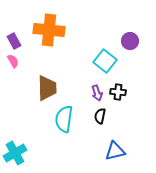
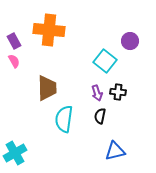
pink semicircle: moved 1 px right
